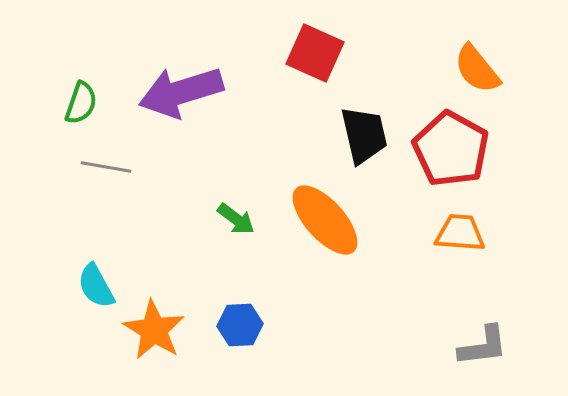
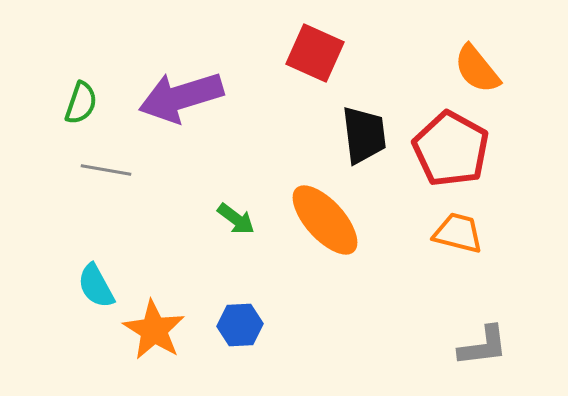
purple arrow: moved 5 px down
black trapezoid: rotated 6 degrees clockwise
gray line: moved 3 px down
orange trapezoid: moved 2 px left; rotated 10 degrees clockwise
